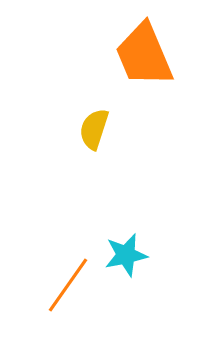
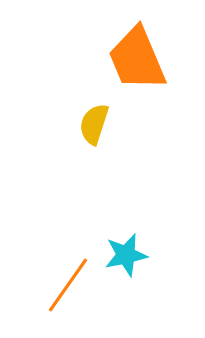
orange trapezoid: moved 7 px left, 4 px down
yellow semicircle: moved 5 px up
